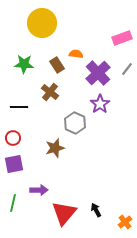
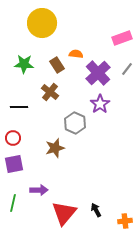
orange cross: moved 1 px up; rotated 32 degrees clockwise
